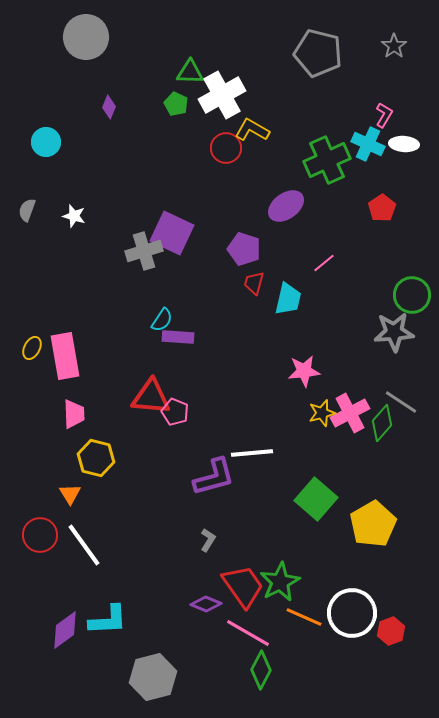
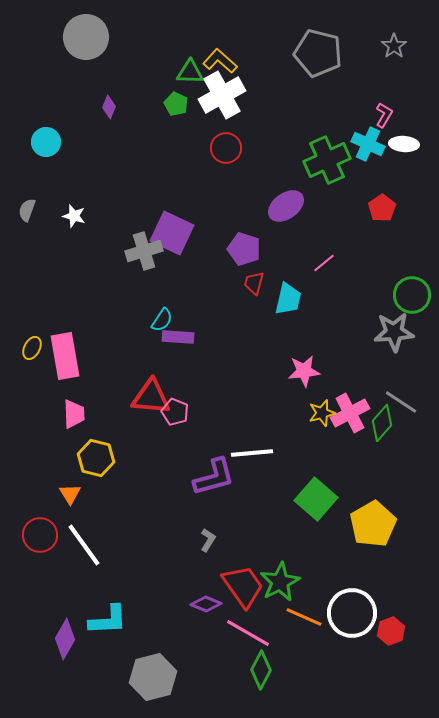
yellow L-shape at (252, 130): moved 32 px left, 69 px up; rotated 12 degrees clockwise
purple diamond at (65, 630): moved 9 px down; rotated 24 degrees counterclockwise
